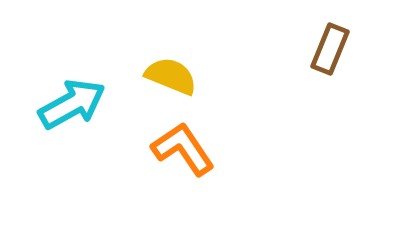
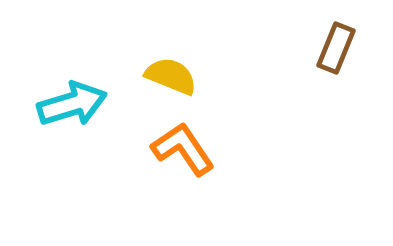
brown rectangle: moved 6 px right, 1 px up
cyan arrow: rotated 12 degrees clockwise
